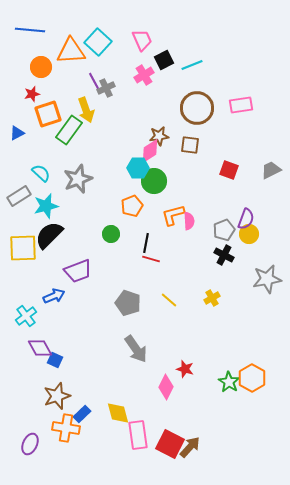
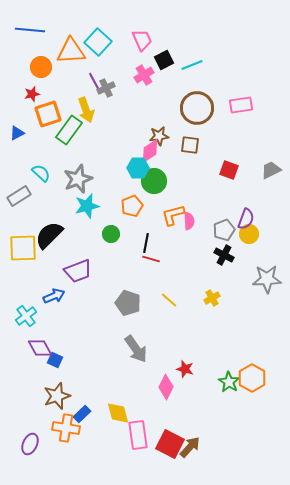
cyan star at (46, 206): moved 41 px right
gray star at (267, 279): rotated 8 degrees clockwise
